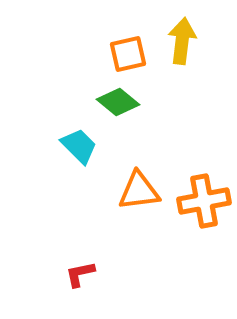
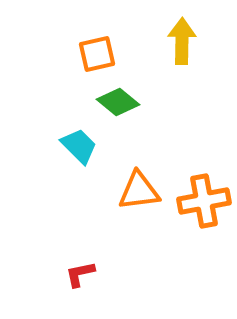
yellow arrow: rotated 6 degrees counterclockwise
orange square: moved 31 px left
